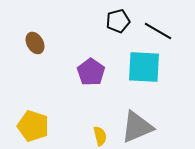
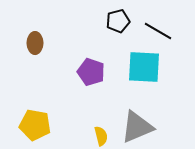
brown ellipse: rotated 30 degrees clockwise
purple pentagon: rotated 16 degrees counterclockwise
yellow pentagon: moved 2 px right, 1 px up; rotated 8 degrees counterclockwise
yellow semicircle: moved 1 px right
